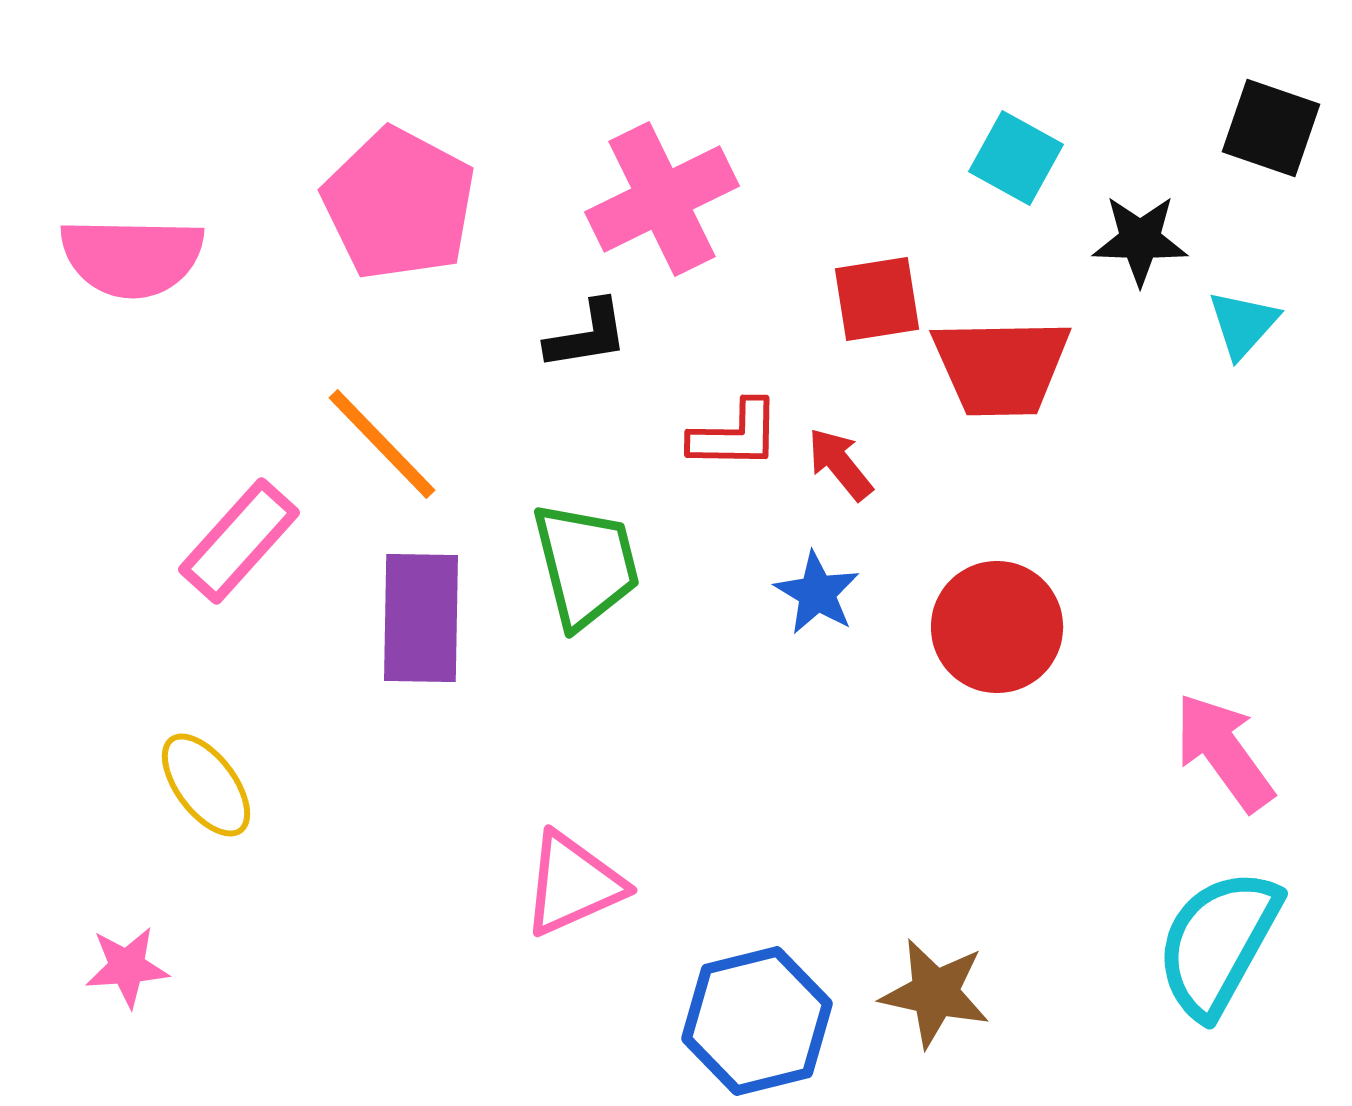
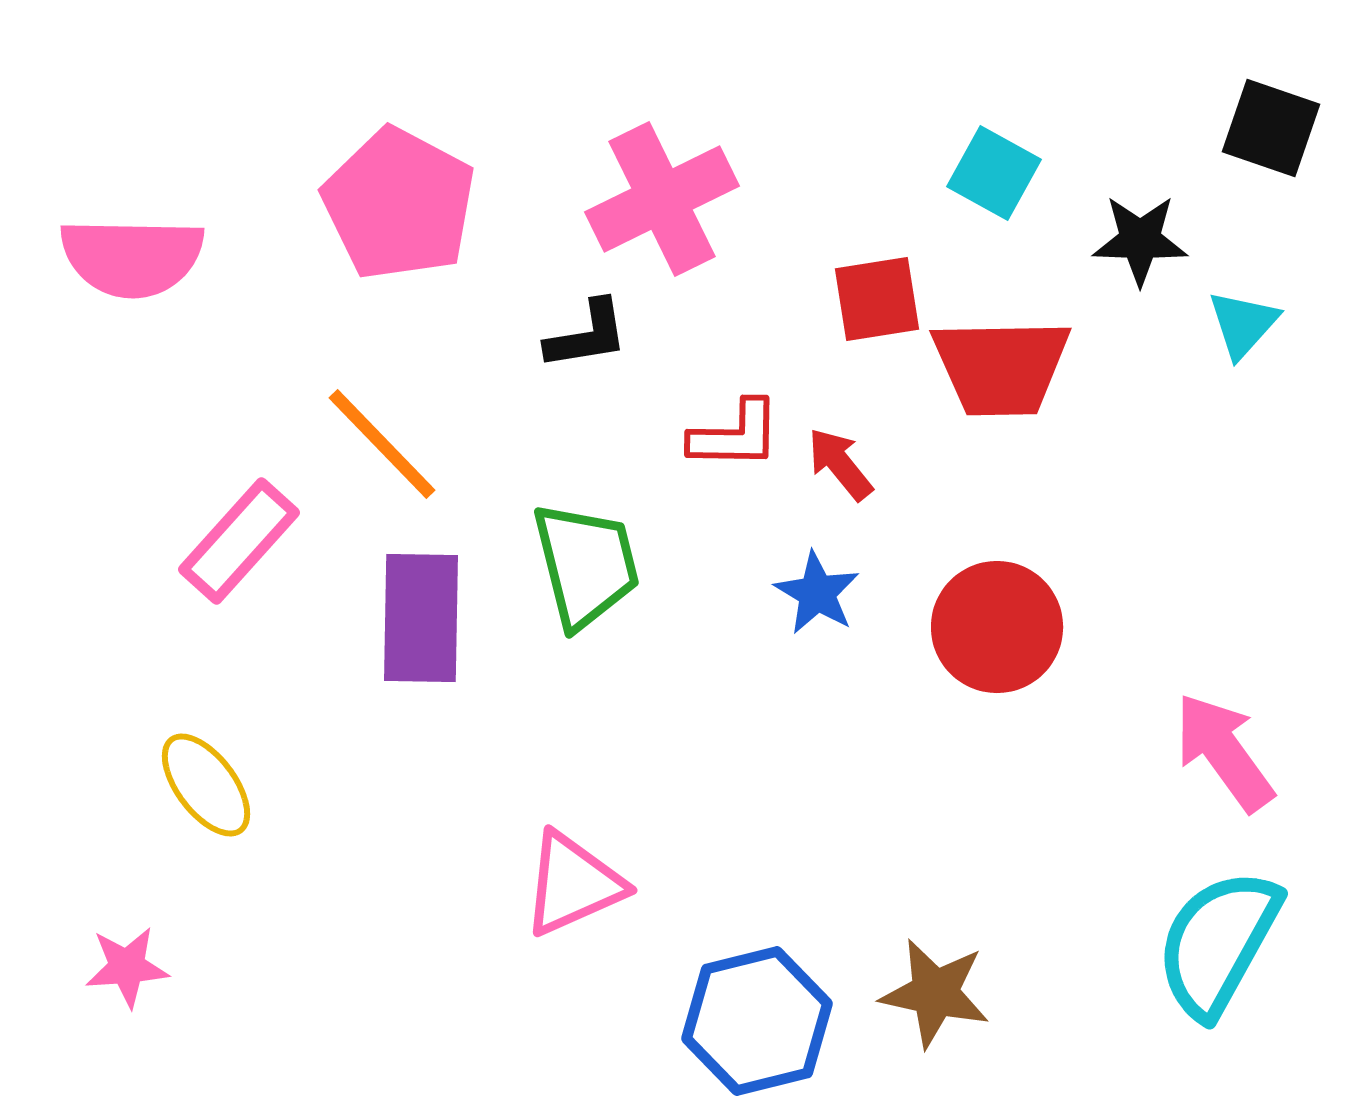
cyan square: moved 22 px left, 15 px down
